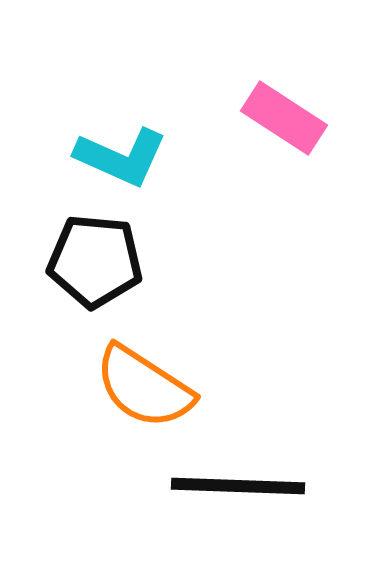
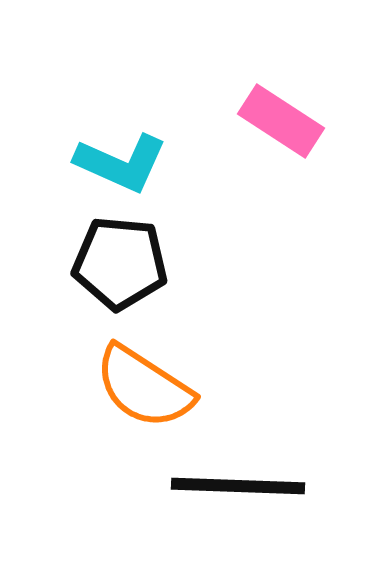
pink rectangle: moved 3 px left, 3 px down
cyan L-shape: moved 6 px down
black pentagon: moved 25 px right, 2 px down
